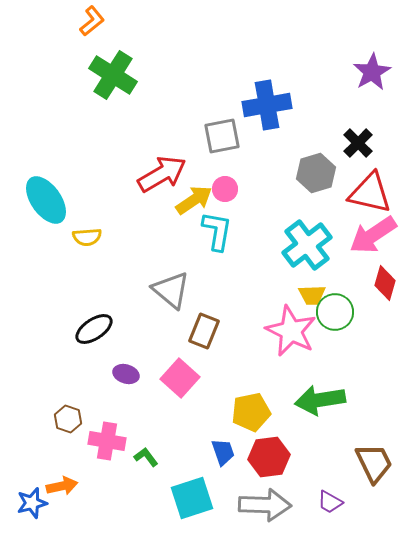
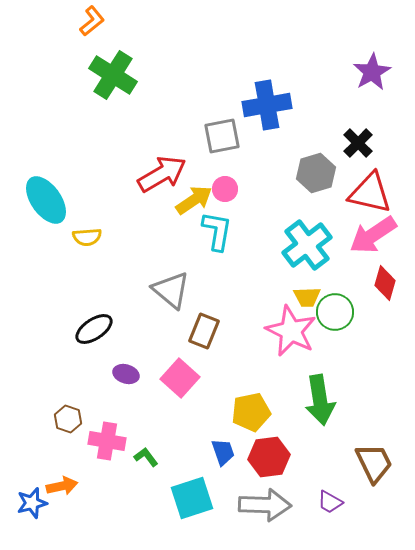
yellow trapezoid: moved 5 px left, 2 px down
green arrow: rotated 90 degrees counterclockwise
